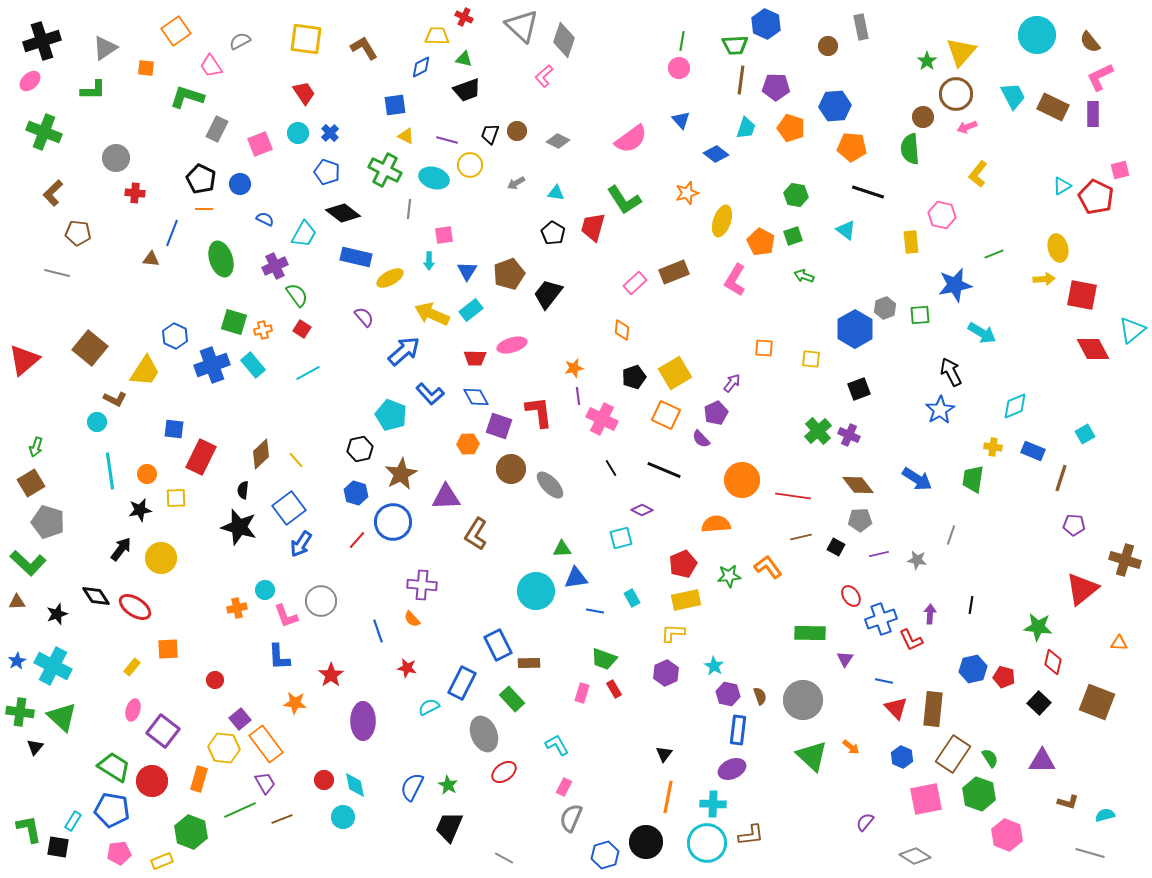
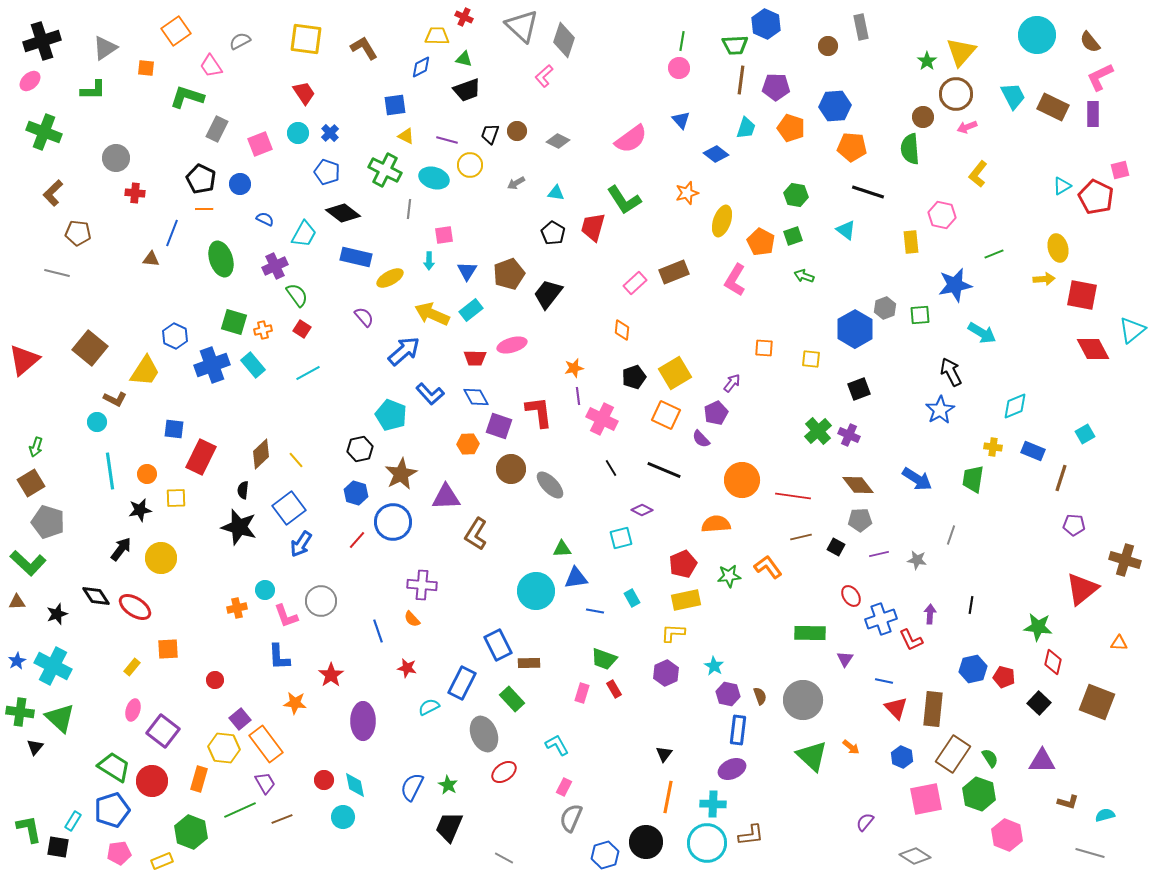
green triangle at (62, 717): moved 2 px left, 1 px down
blue pentagon at (112, 810): rotated 28 degrees counterclockwise
